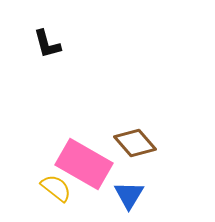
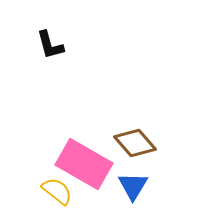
black L-shape: moved 3 px right, 1 px down
yellow semicircle: moved 1 px right, 3 px down
blue triangle: moved 4 px right, 9 px up
